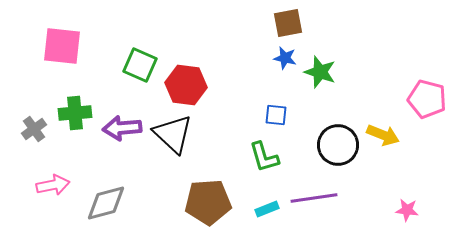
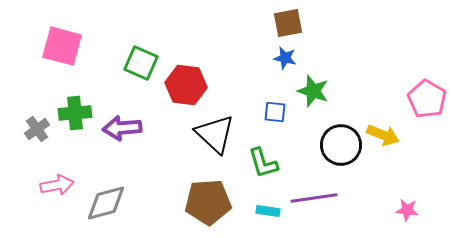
pink square: rotated 9 degrees clockwise
green square: moved 1 px right, 2 px up
green star: moved 7 px left, 19 px down
pink pentagon: rotated 15 degrees clockwise
blue square: moved 1 px left, 3 px up
gray cross: moved 3 px right
black triangle: moved 42 px right
black circle: moved 3 px right
green L-shape: moved 1 px left, 6 px down
pink arrow: moved 4 px right
cyan rectangle: moved 1 px right, 2 px down; rotated 30 degrees clockwise
